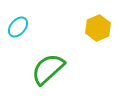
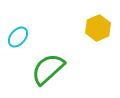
cyan ellipse: moved 10 px down
